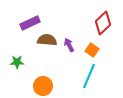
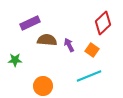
green star: moved 2 px left, 2 px up
cyan line: rotated 45 degrees clockwise
